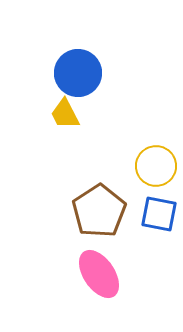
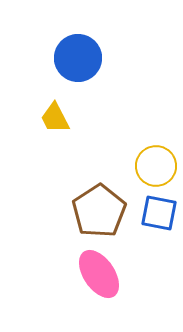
blue circle: moved 15 px up
yellow trapezoid: moved 10 px left, 4 px down
blue square: moved 1 px up
